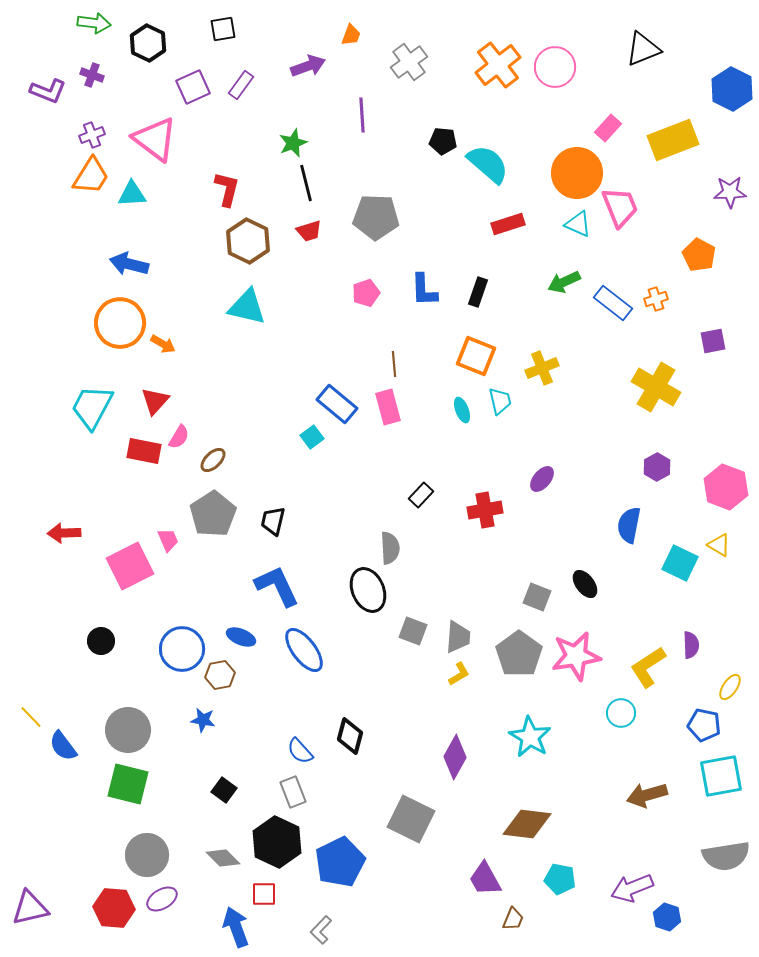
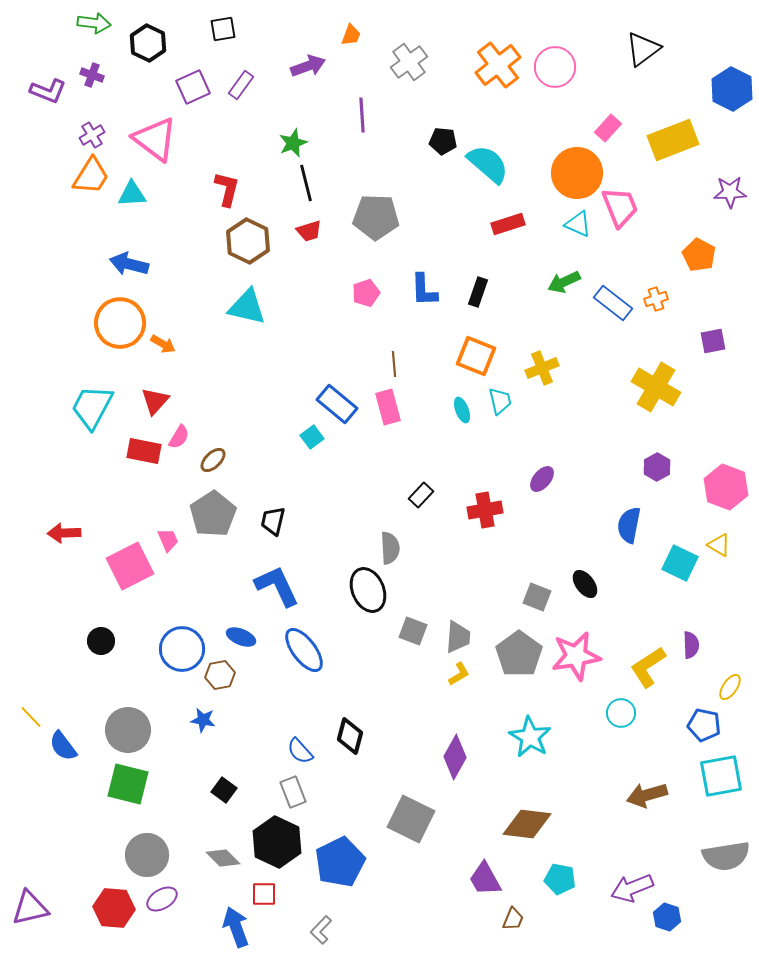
black triangle at (643, 49): rotated 15 degrees counterclockwise
purple cross at (92, 135): rotated 10 degrees counterclockwise
